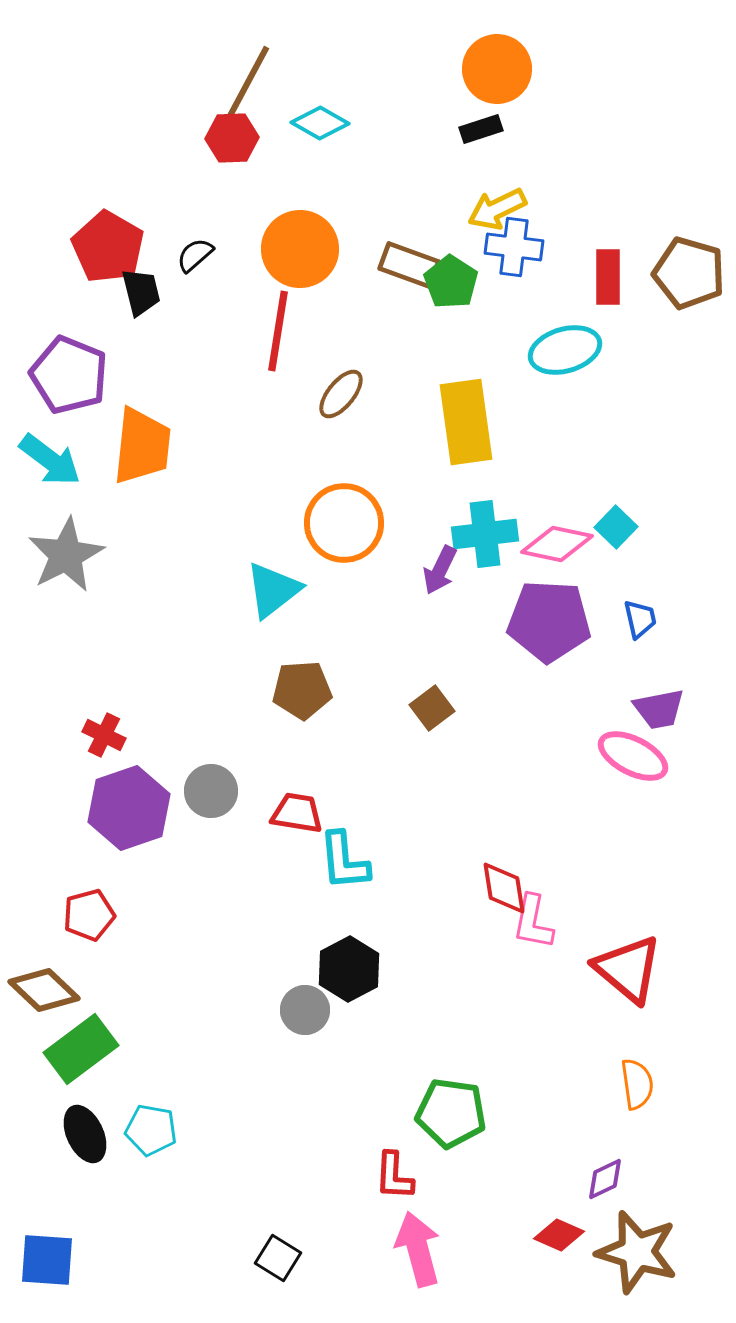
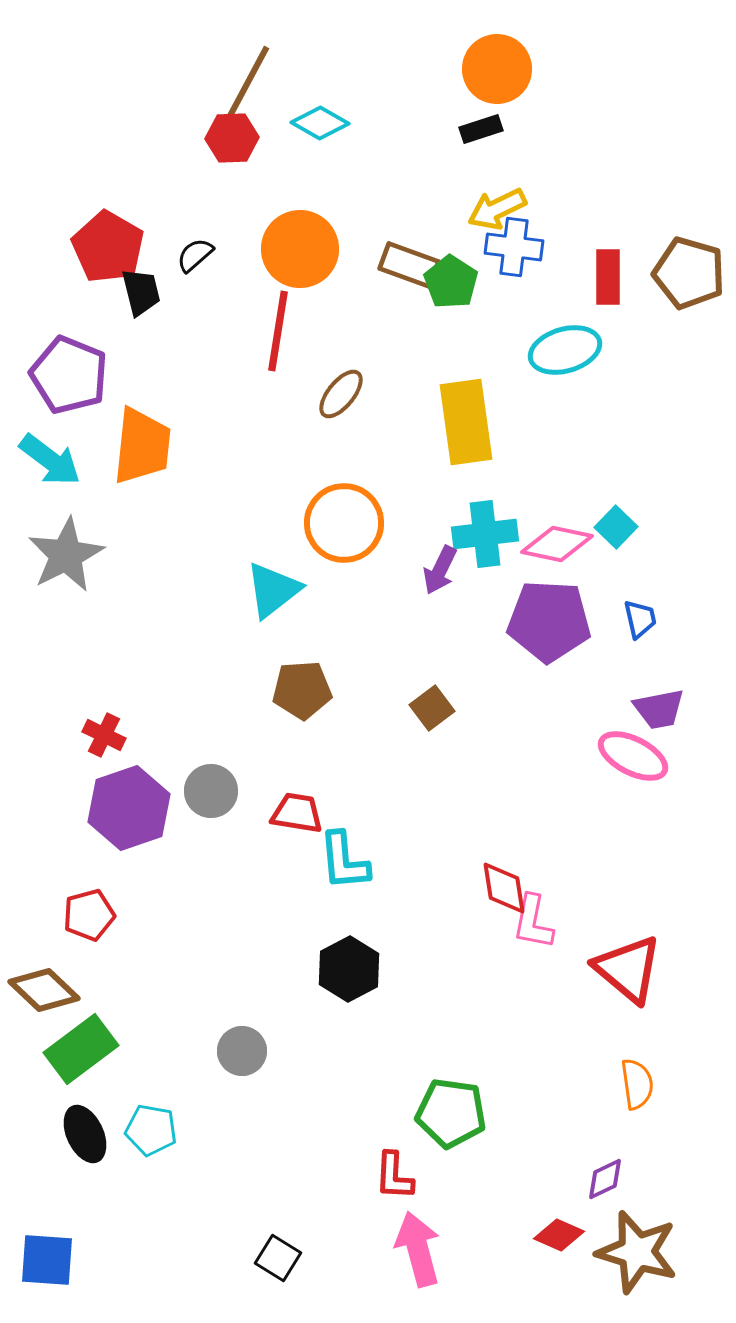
gray circle at (305, 1010): moved 63 px left, 41 px down
